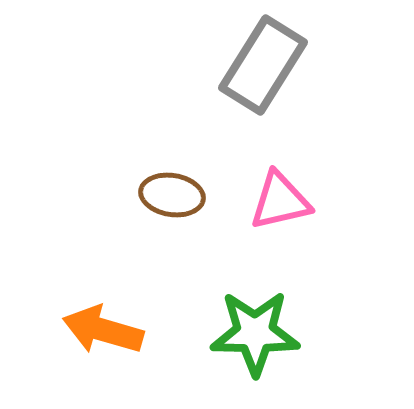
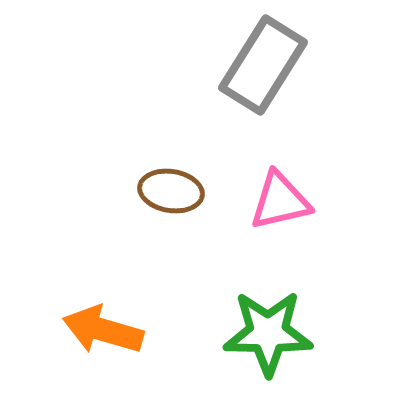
brown ellipse: moved 1 px left, 4 px up
green star: moved 13 px right
